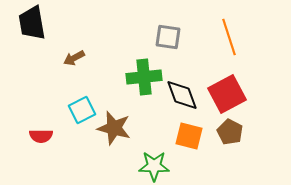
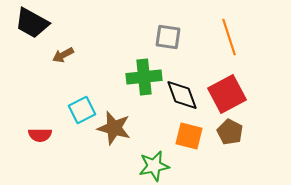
black trapezoid: rotated 51 degrees counterclockwise
brown arrow: moved 11 px left, 3 px up
red semicircle: moved 1 px left, 1 px up
green star: rotated 12 degrees counterclockwise
